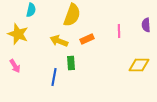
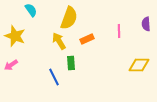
cyan semicircle: rotated 48 degrees counterclockwise
yellow semicircle: moved 3 px left, 3 px down
purple semicircle: moved 1 px up
yellow star: moved 3 px left, 2 px down
yellow arrow: rotated 36 degrees clockwise
pink arrow: moved 4 px left, 1 px up; rotated 88 degrees clockwise
blue line: rotated 36 degrees counterclockwise
